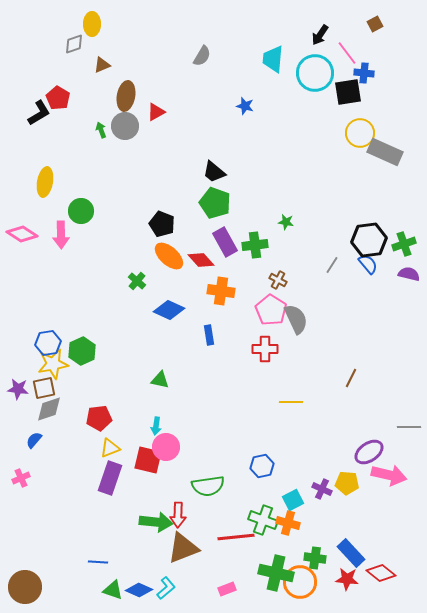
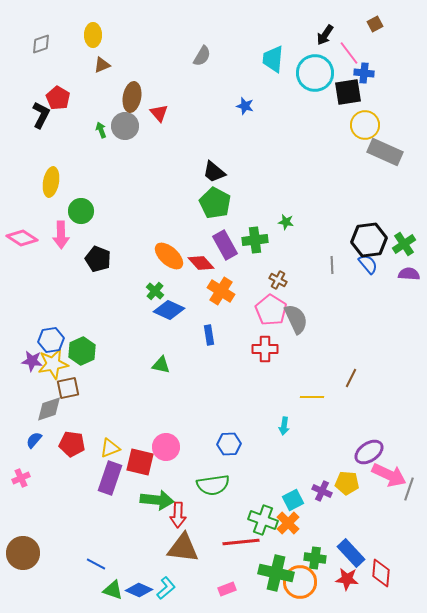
yellow ellipse at (92, 24): moved 1 px right, 11 px down
black arrow at (320, 35): moved 5 px right
gray diamond at (74, 44): moved 33 px left
pink line at (347, 53): moved 2 px right
brown ellipse at (126, 96): moved 6 px right, 1 px down
red triangle at (156, 112): moved 3 px right, 1 px down; rotated 42 degrees counterclockwise
black L-shape at (39, 113): moved 2 px right, 2 px down; rotated 32 degrees counterclockwise
yellow circle at (360, 133): moved 5 px right, 8 px up
yellow ellipse at (45, 182): moved 6 px right
green pentagon at (215, 203): rotated 8 degrees clockwise
black pentagon at (162, 224): moved 64 px left, 35 px down
pink diamond at (22, 234): moved 4 px down
purple rectangle at (225, 242): moved 3 px down
green cross at (404, 244): rotated 15 degrees counterclockwise
green cross at (255, 245): moved 5 px up
red diamond at (201, 260): moved 3 px down
gray line at (332, 265): rotated 36 degrees counterclockwise
purple semicircle at (409, 274): rotated 10 degrees counterclockwise
green cross at (137, 281): moved 18 px right, 10 px down
orange cross at (221, 291): rotated 24 degrees clockwise
blue hexagon at (48, 343): moved 3 px right, 3 px up
green triangle at (160, 380): moved 1 px right, 15 px up
brown square at (44, 388): moved 24 px right
purple star at (18, 389): moved 14 px right, 28 px up
yellow line at (291, 402): moved 21 px right, 5 px up
red pentagon at (99, 418): moved 27 px left, 26 px down; rotated 15 degrees clockwise
cyan arrow at (156, 426): moved 128 px right
gray line at (409, 427): moved 62 px down; rotated 70 degrees counterclockwise
red square at (148, 460): moved 8 px left, 2 px down
blue hexagon at (262, 466): moved 33 px left, 22 px up; rotated 10 degrees clockwise
pink arrow at (389, 475): rotated 12 degrees clockwise
green semicircle at (208, 486): moved 5 px right, 1 px up
purple cross at (322, 489): moved 2 px down
green arrow at (156, 522): moved 1 px right, 22 px up
orange cross at (288, 523): rotated 30 degrees clockwise
red line at (236, 537): moved 5 px right, 5 px down
brown triangle at (183, 548): rotated 28 degrees clockwise
blue line at (98, 562): moved 2 px left, 2 px down; rotated 24 degrees clockwise
red diamond at (381, 573): rotated 56 degrees clockwise
brown circle at (25, 587): moved 2 px left, 34 px up
